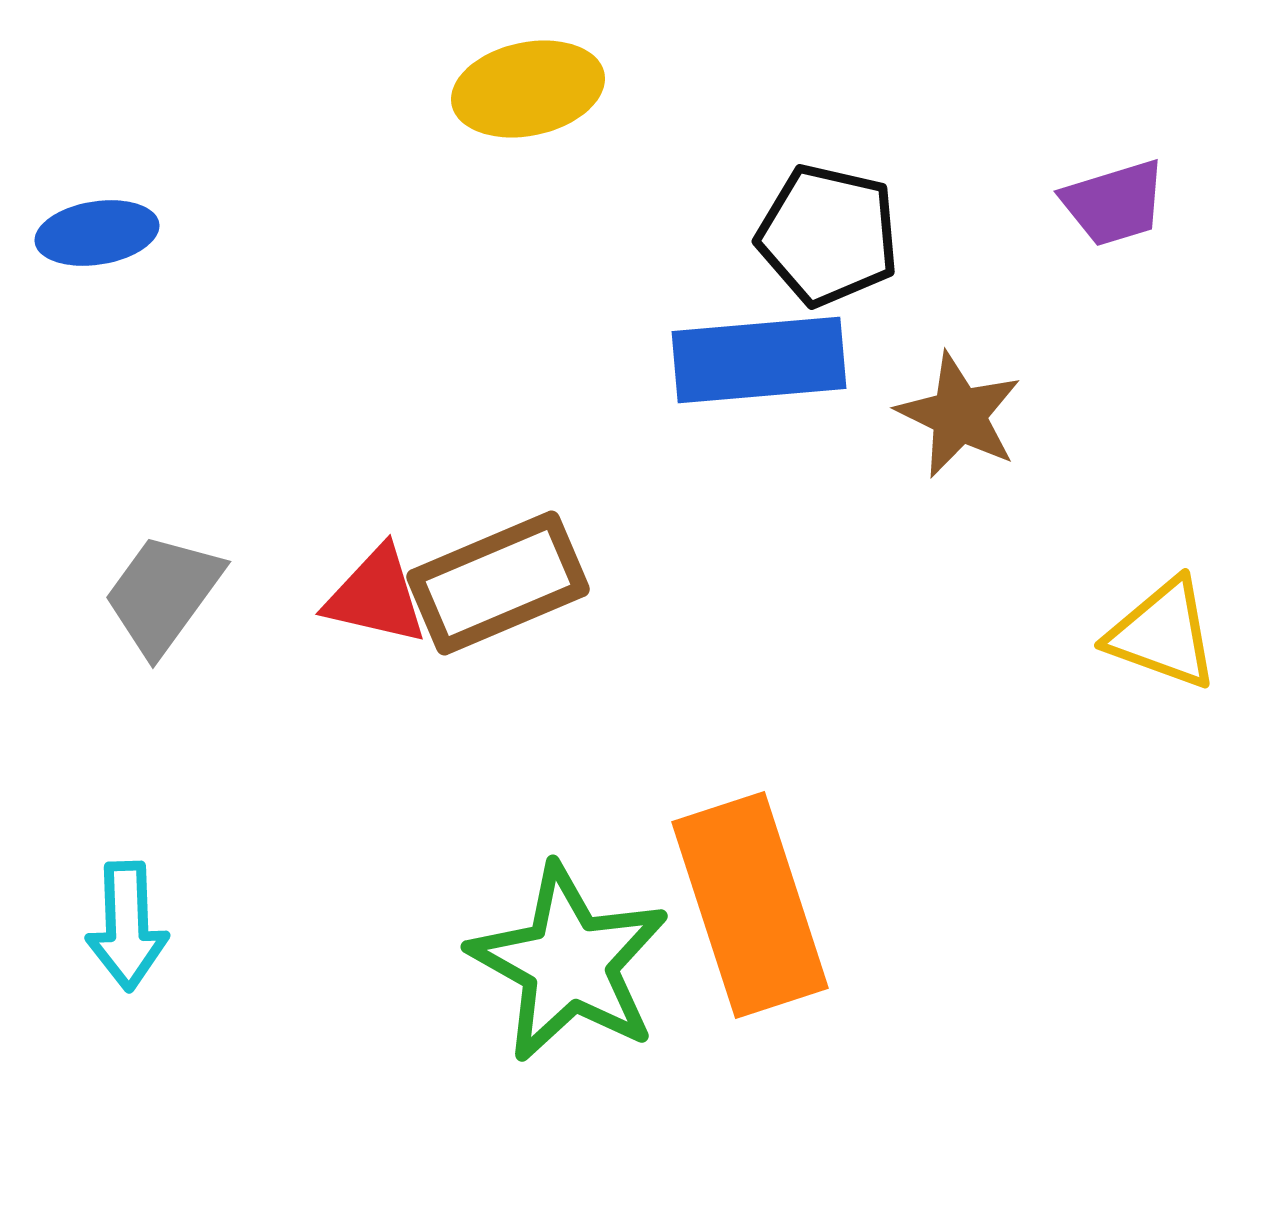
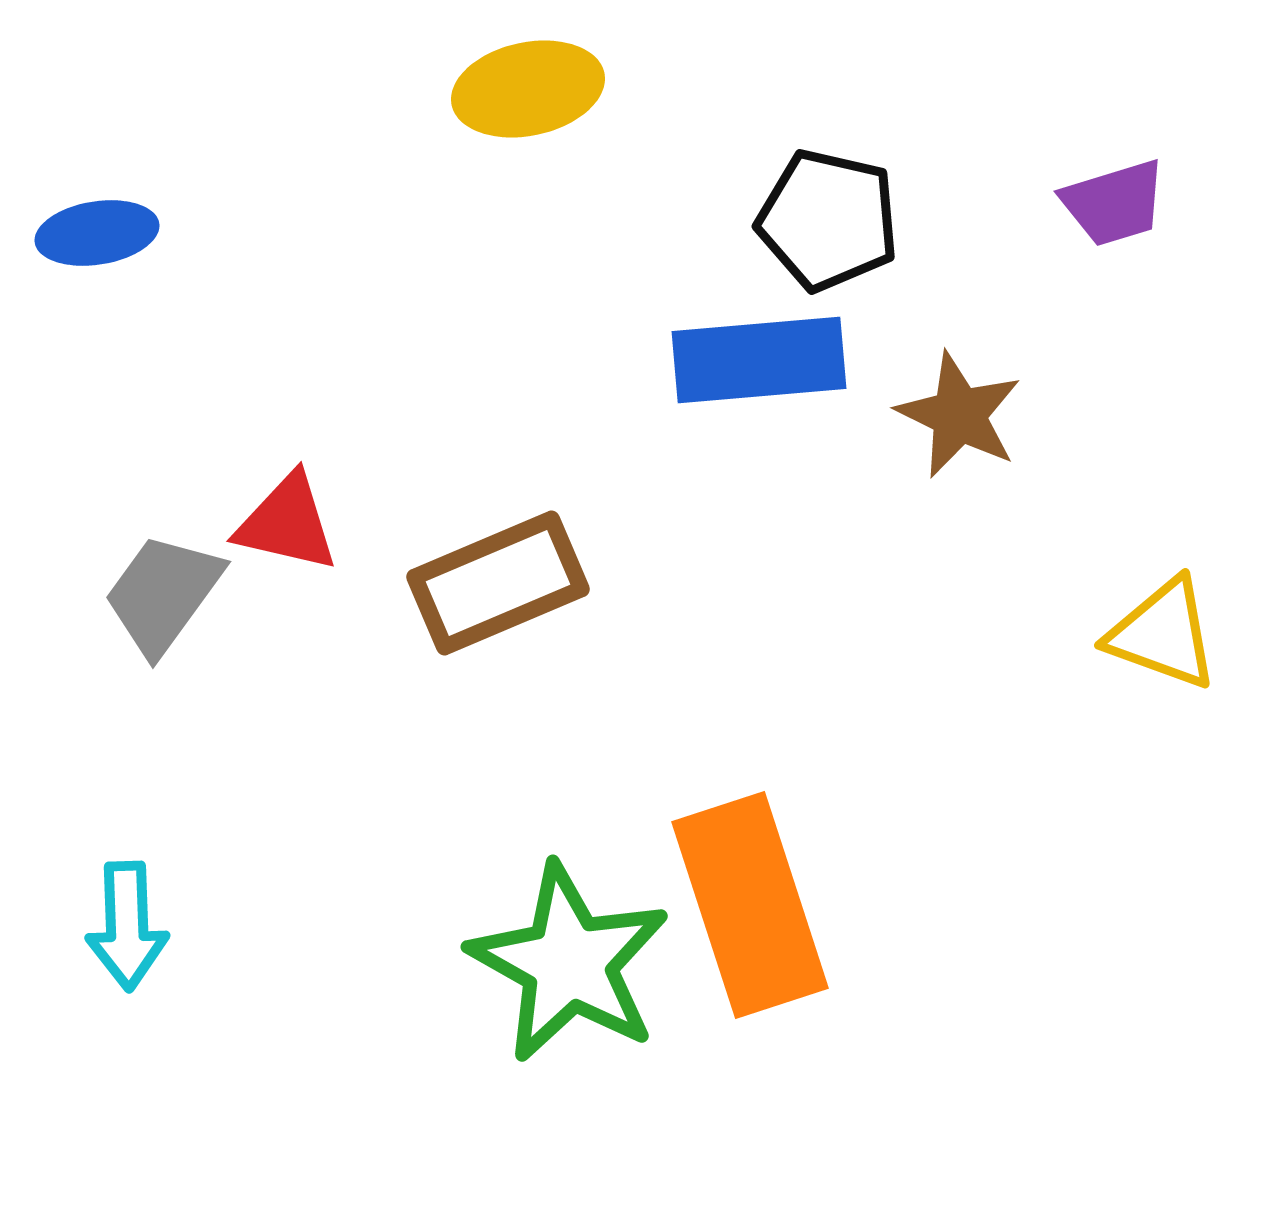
black pentagon: moved 15 px up
red triangle: moved 89 px left, 73 px up
